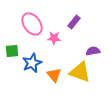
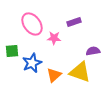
purple rectangle: rotated 32 degrees clockwise
orange triangle: rotated 28 degrees clockwise
